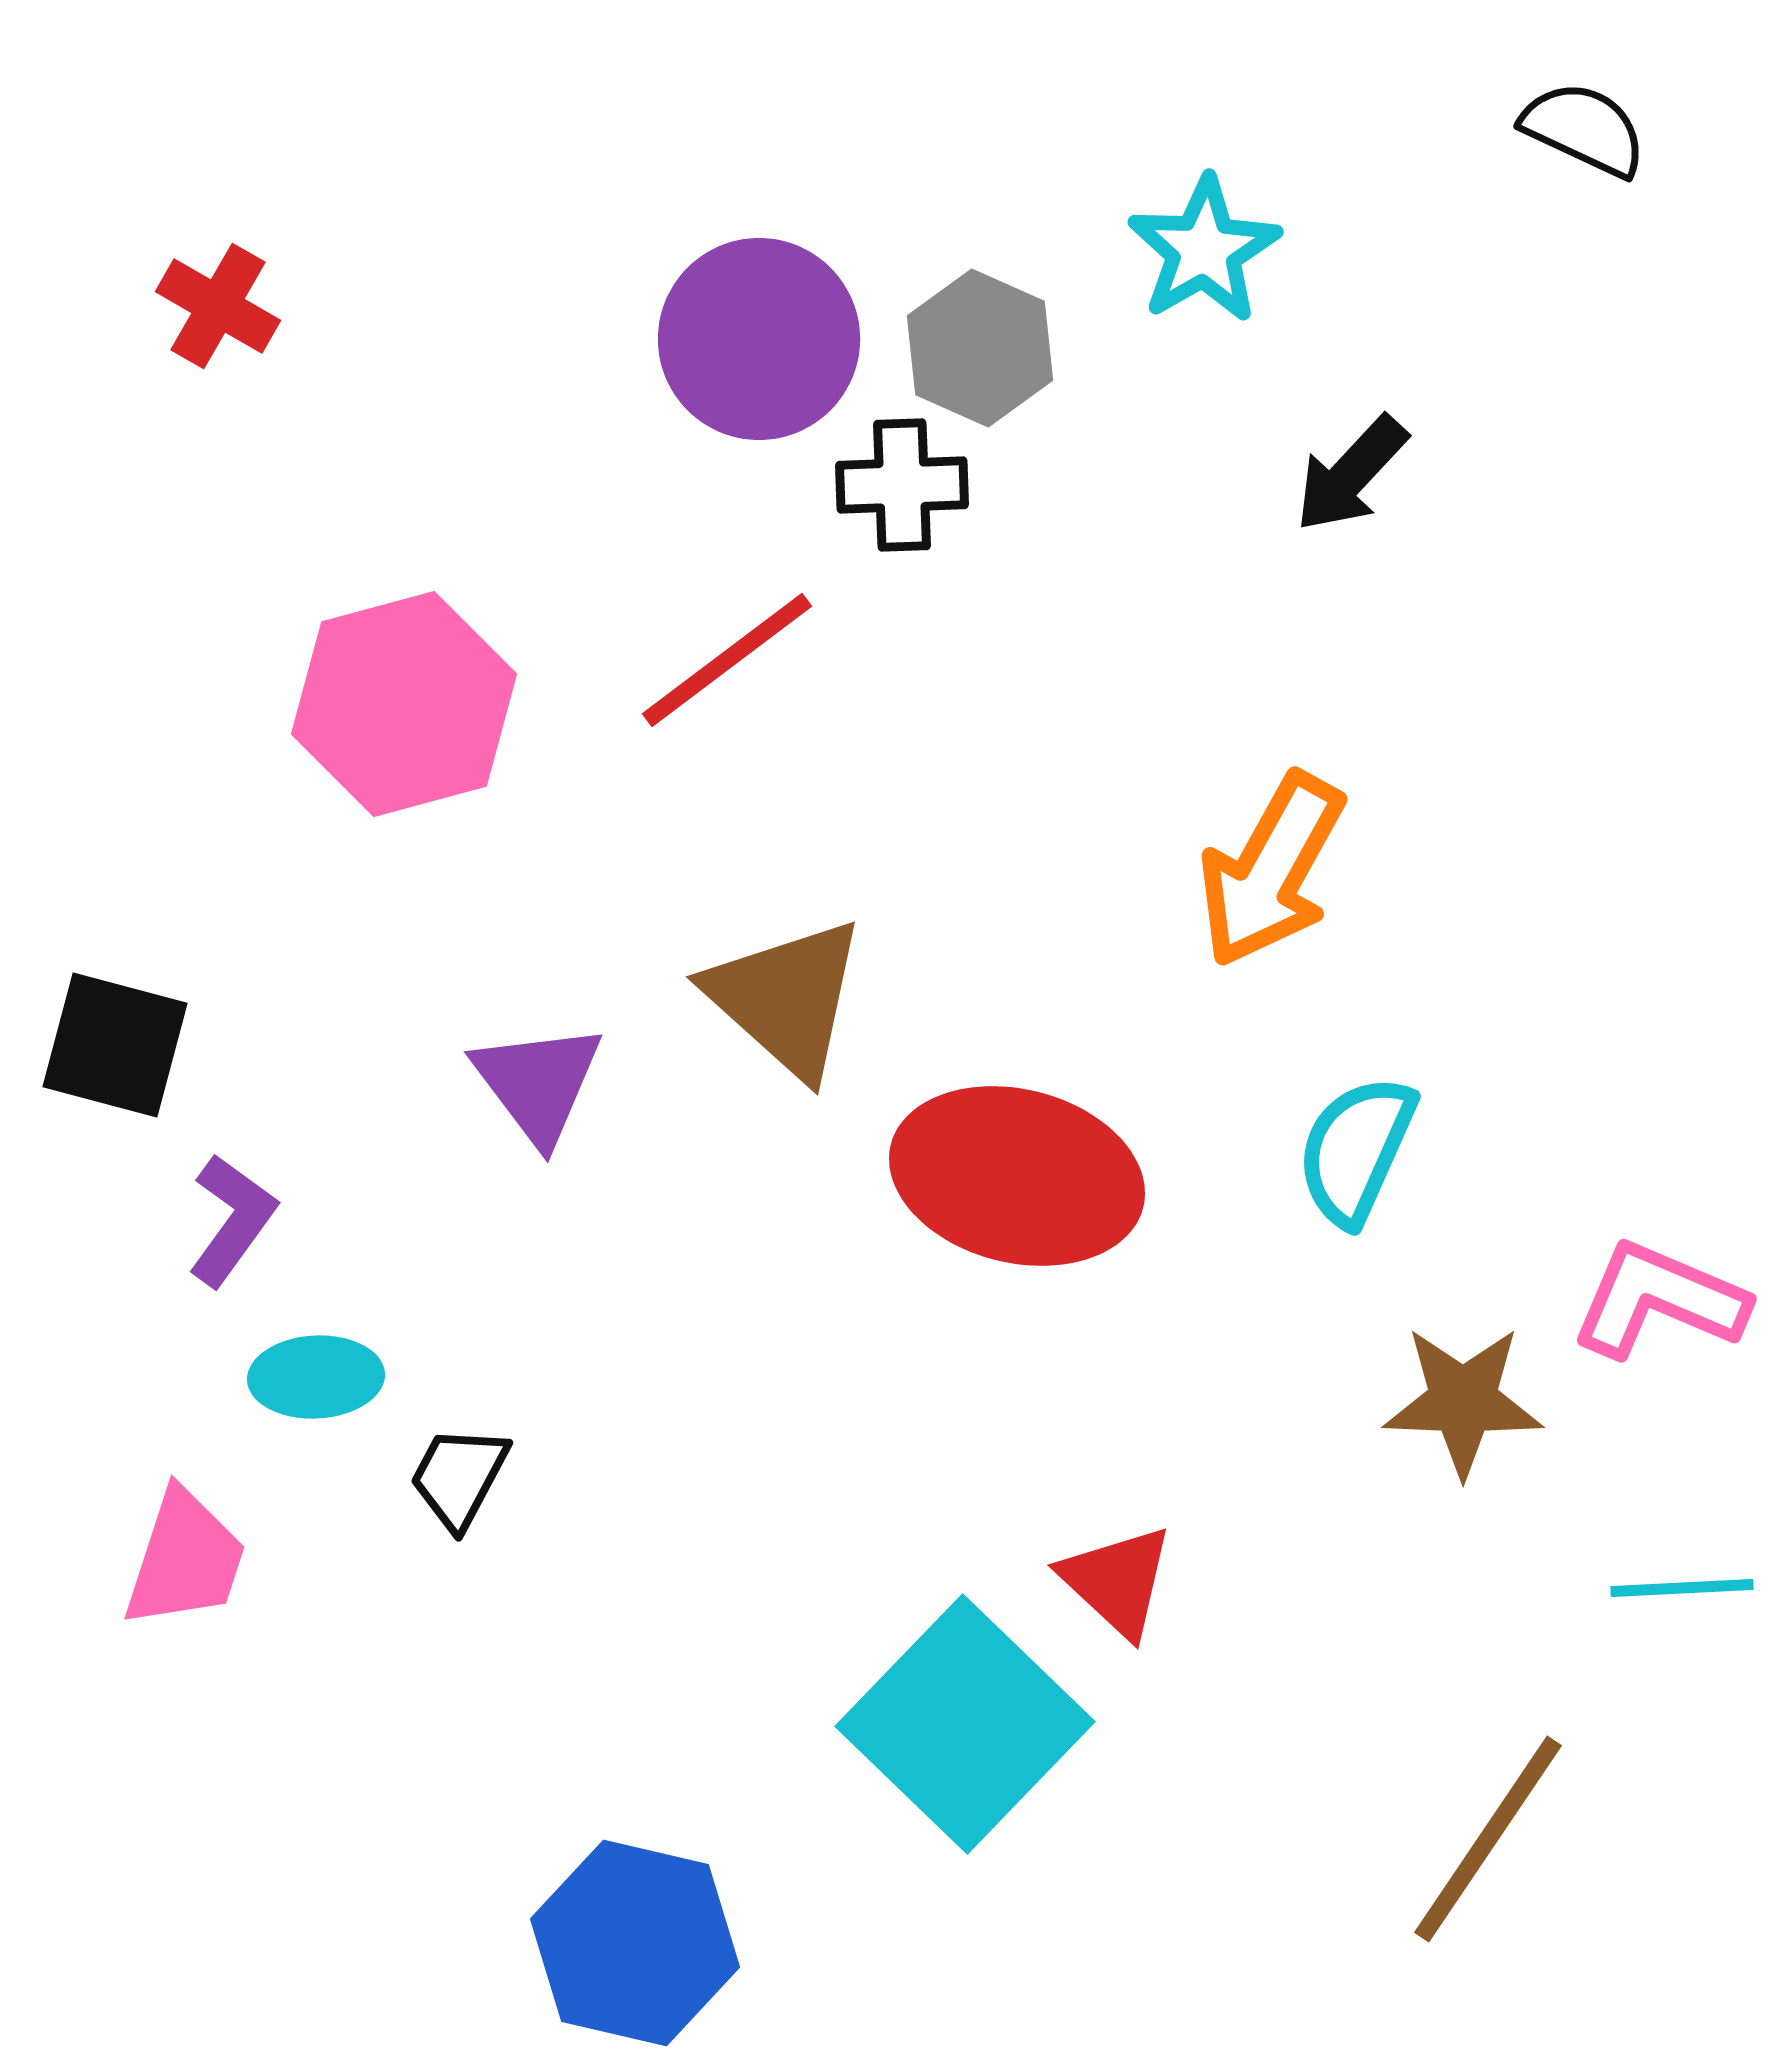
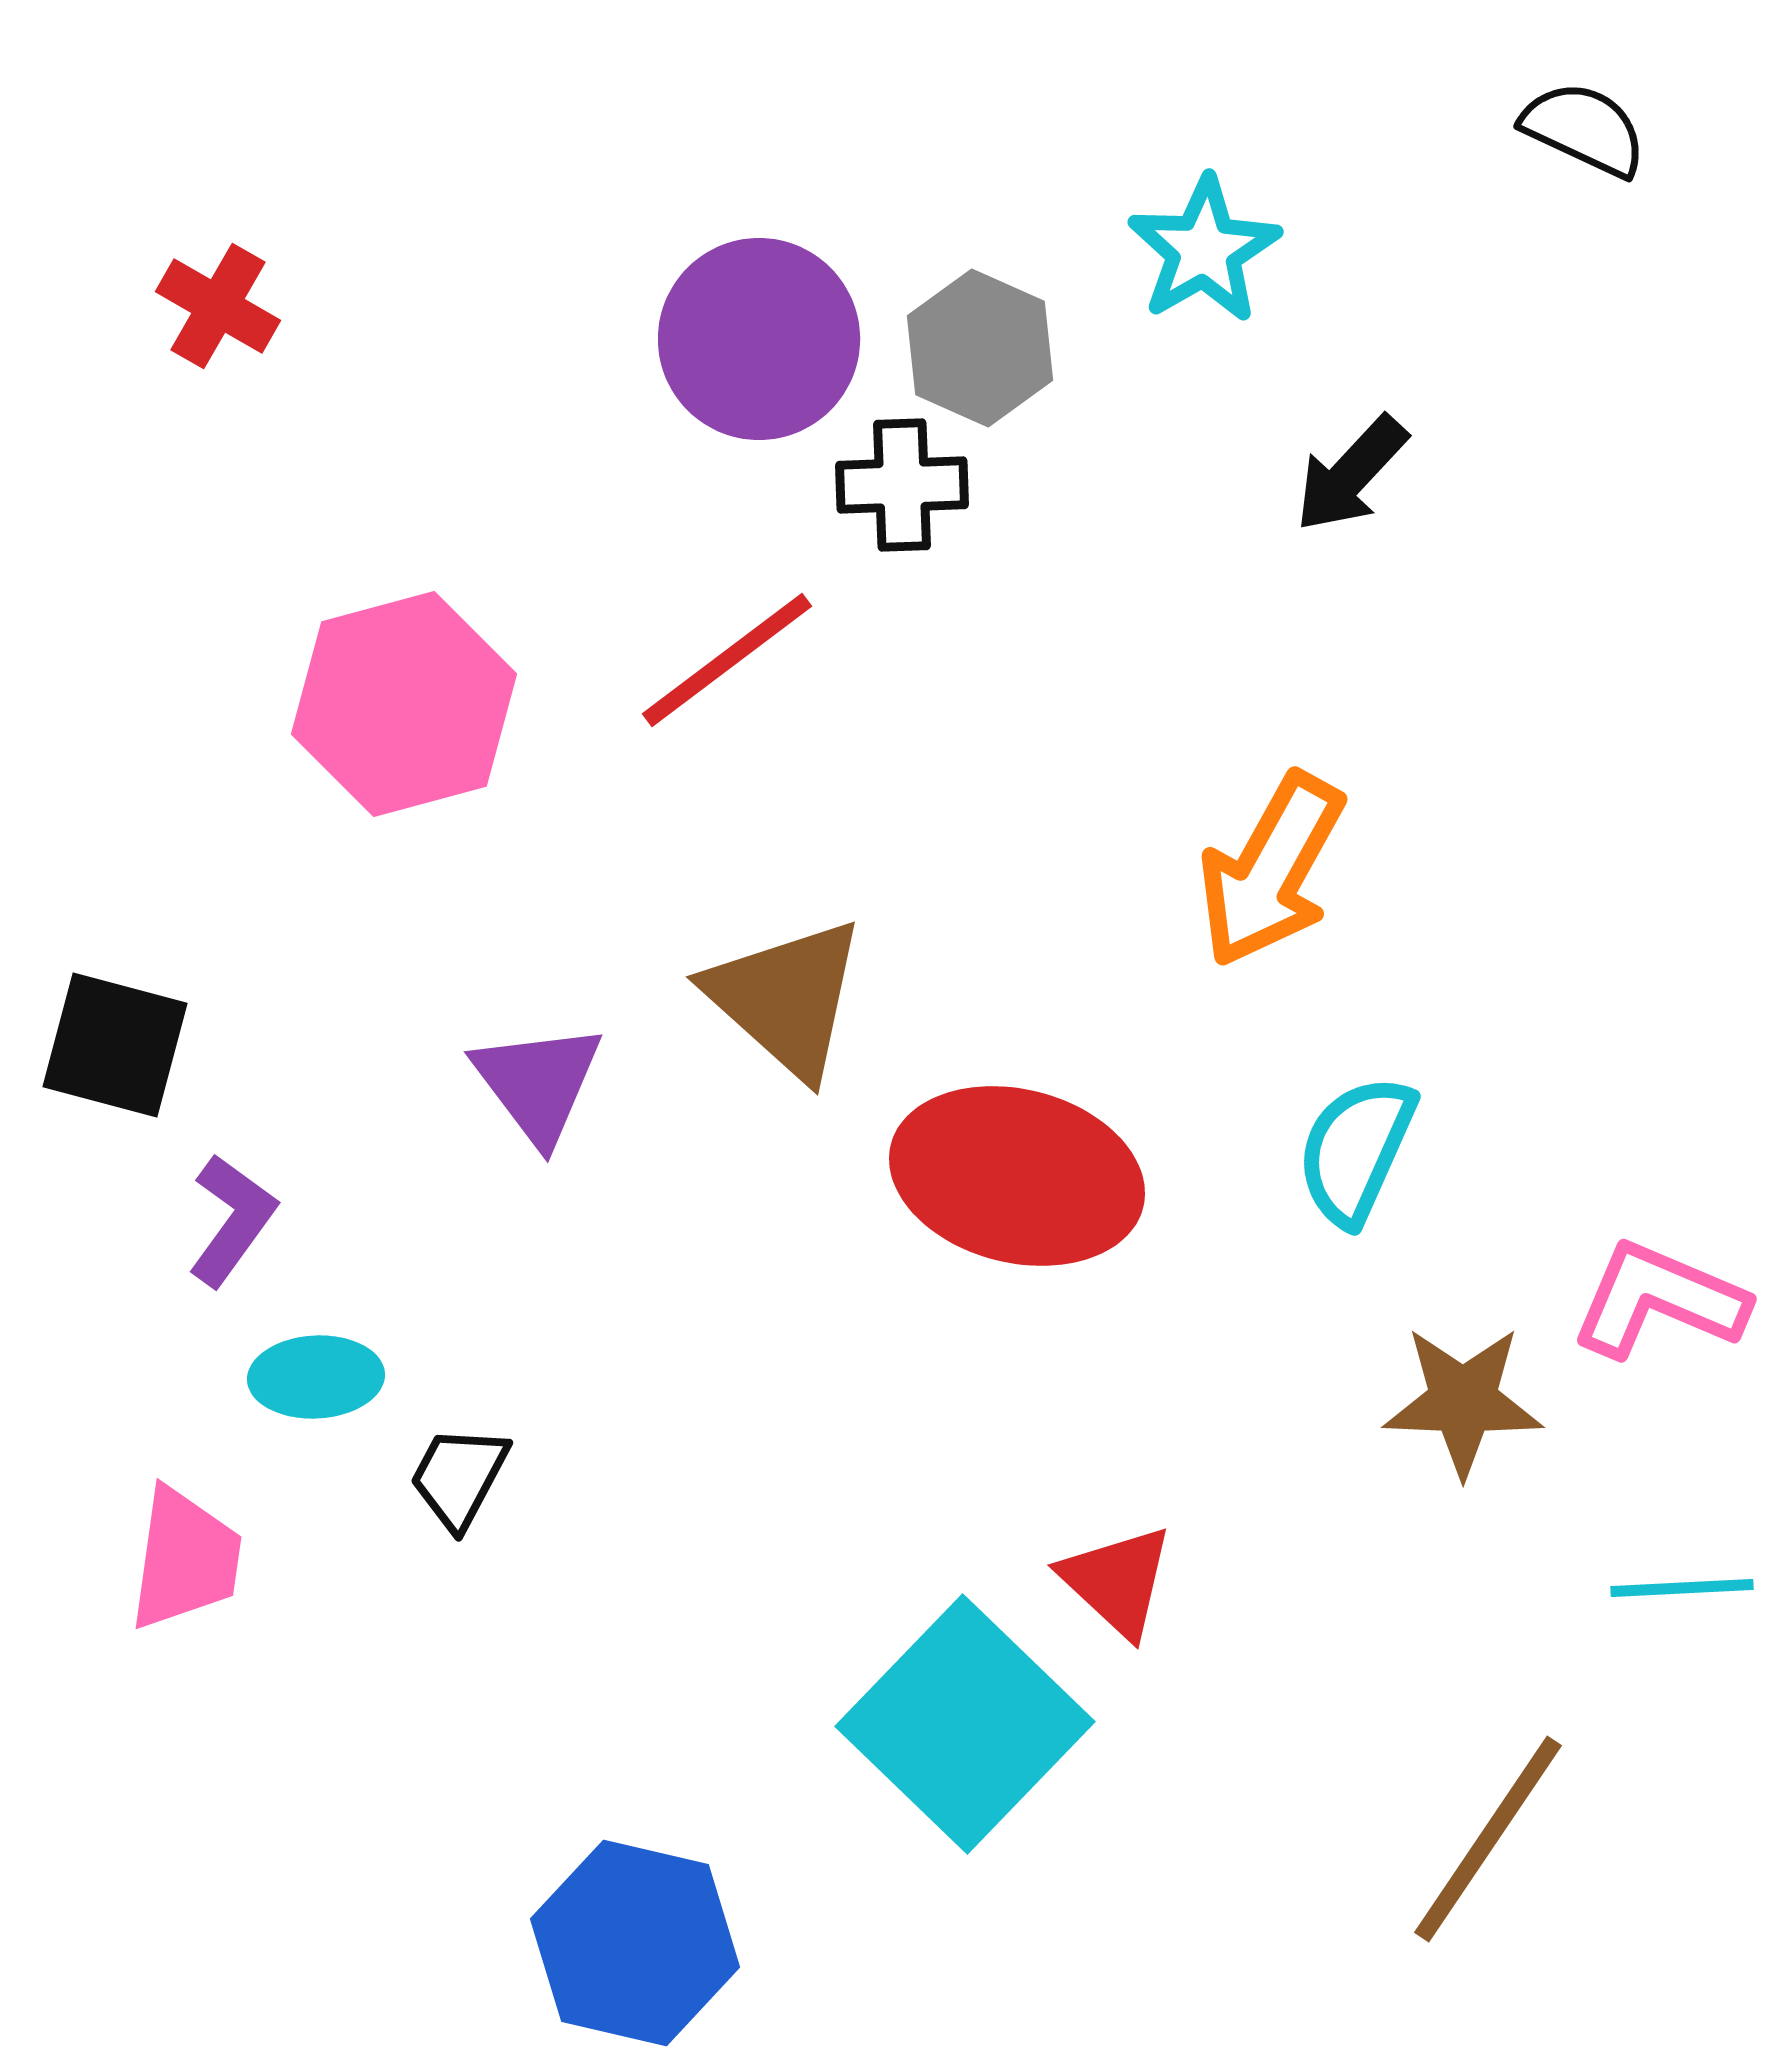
pink trapezoid: rotated 10 degrees counterclockwise
